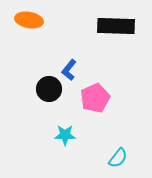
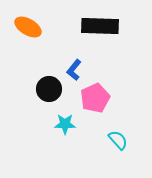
orange ellipse: moved 1 px left, 7 px down; rotated 20 degrees clockwise
black rectangle: moved 16 px left
blue L-shape: moved 5 px right
cyan star: moved 11 px up
cyan semicircle: moved 18 px up; rotated 80 degrees counterclockwise
